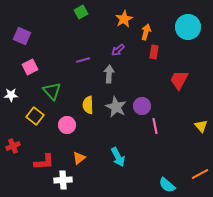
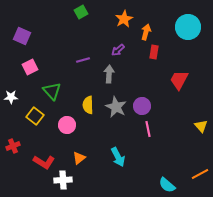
white star: moved 2 px down
pink line: moved 7 px left, 3 px down
red L-shape: rotated 35 degrees clockwise
